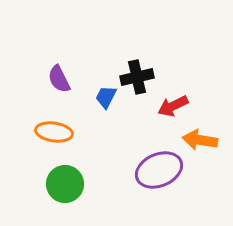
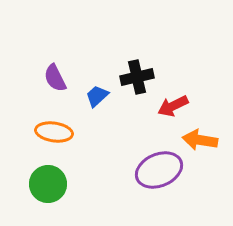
purple semicircle: moved 4 px left, 1 px up
blue trapezoid: moved 9 px left, 1 px up; rotated 20 degrees clockwise
green circle: moved 17 px left
